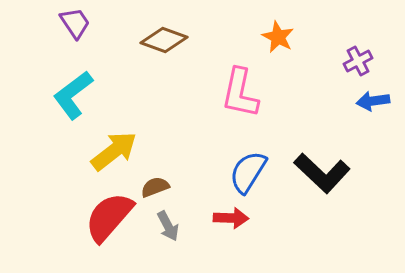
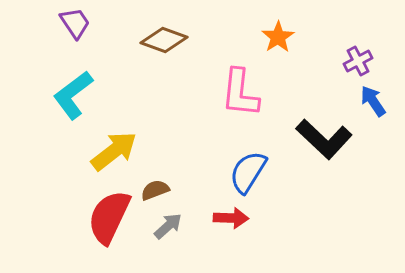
orange star: rotated 12 degrees clockwise
pink L-shape: rotated 6 degrees counterclockwise
blue arrow: rotated 64 degrees clockwise
black L-shape: moved 2 px right, 34 px up
brown semicircle: moved 3 px down
red semicircle: rotated 16 degrees counterclockwise
gray arrow: rotated 104 degrees counterclockwise
